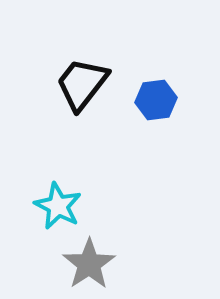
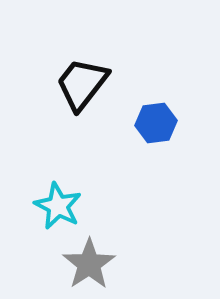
blue hexagon: moved 23 px down
